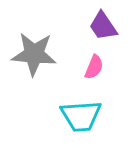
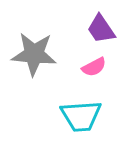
purple trapezoid: moved 2 px left, 3 px down
pink semicircle: rotated 40 degrees clockwise
